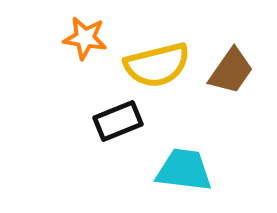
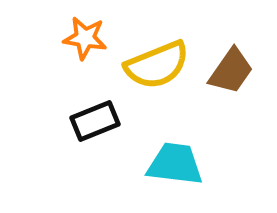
yellow semicircle: rotated 8 degrees counterclockwise
black rectangle: moved 23 px left
cyan trapezoid: moved 9 px left, 6 px up
